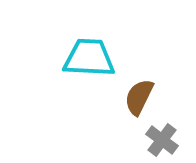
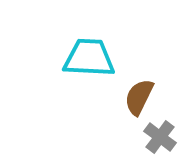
gray cross: moved 2 px left, 3 px up
